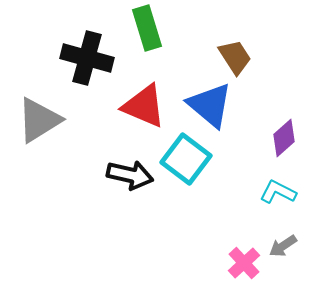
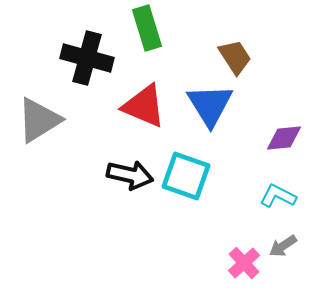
blue triangle: rotated 18 degrees clockwise
purple diamond: rotated 36 degrees clockwise
cyan square: moved 17 px down; rotated 18 degrees counterclockwise
cyan L-shape: moved 4 px down
